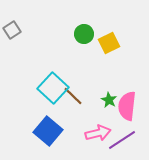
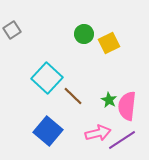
cyan square: moved 6 px left, 10 px up
